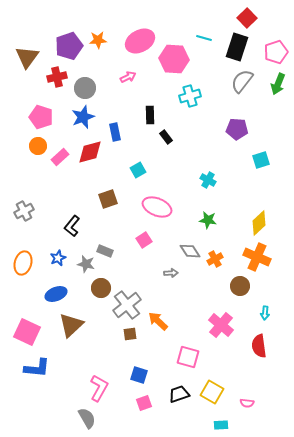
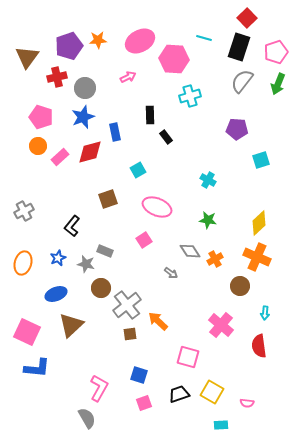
black rectangle at (237, 47): moved 2 px right
gray arrow at (171, 273): rotated 40 degrees clockwise
